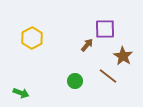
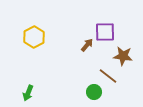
purple square: moved 3 px down
yellow hexagon: moved 2 px right, 1 px up
brown star: rotated 24 degrees counterclockwise
green circle: moved 19 px right, 11 px down
green arrow: moved 7 px right; rotated 91 degrees clockwise
